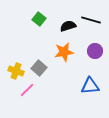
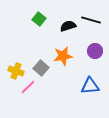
orange star: moved 1 px left, 4 px down
gray square: moved 2 px right
pink line: moved 1 px right, 3 px up
